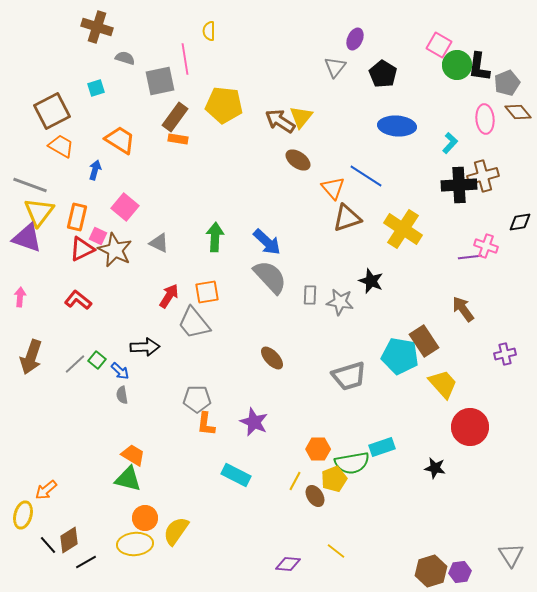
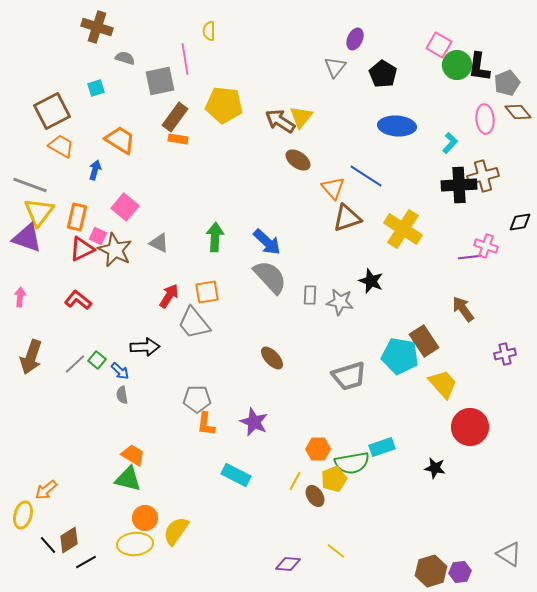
gray triangle at (511, 555): moved 2 px left, 1 px up; rotated 24 degrees counterclockwise
